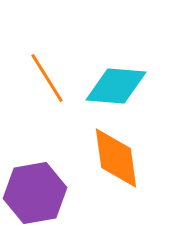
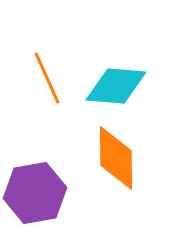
orange line: rotated 8 degrees clockwise
orange diamond: rotated 8 degrees clockwise
